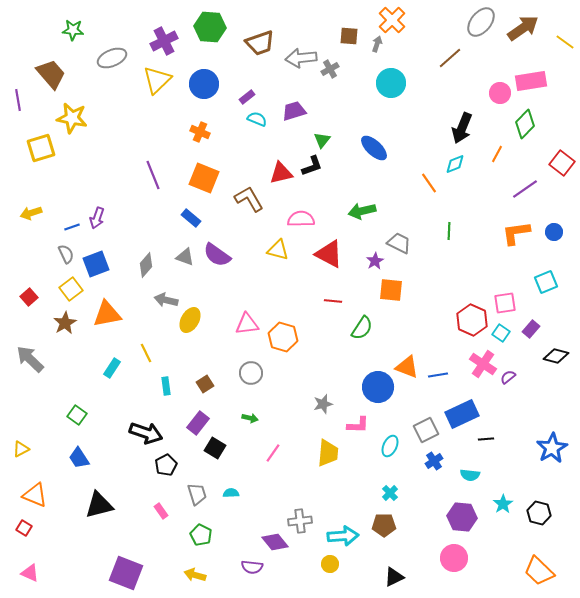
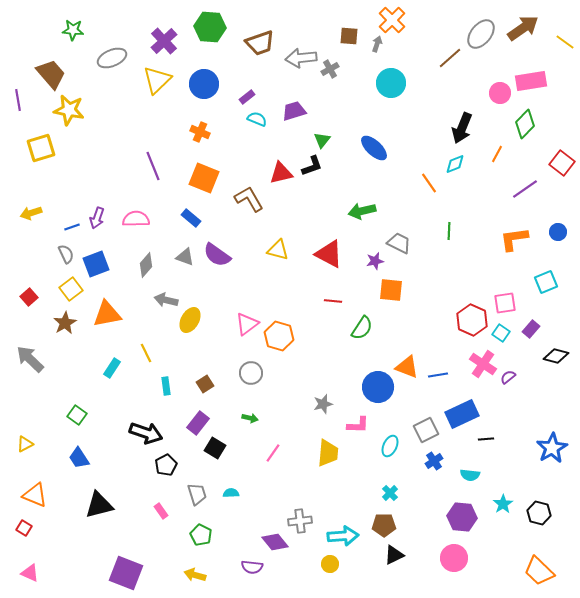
gray ellipse at (481, 22): moved 12 px down
purple cross at (164, 41): rotated 16 degrees counterclockwise
yellow star at (72, 118): moved 3 px left, 8 px up
purple line at (153, 175): moved 9 px up
pink semicircle at (301, 219): moved 165 px left
blue circle at (554, 232): moved 4 px right
orange L-shape at (516, 233): moved 2 px left, 6 px down
purple star at (375, 261): rotated 18 degrees clockwise
pink triangle at (247, 324): rotated 30 degrees counterclockwise
orange hexagon at (283, 337): moved 4 px left, 1 px up
yellow triangle at (21, 449): moved 4 px right, 5 px up
black triangle at (394, 577): moved 22 px up
